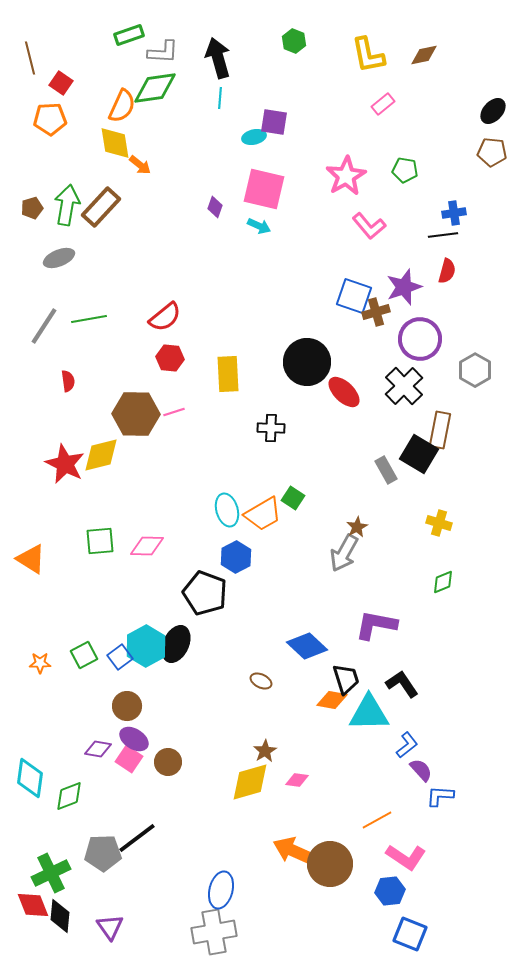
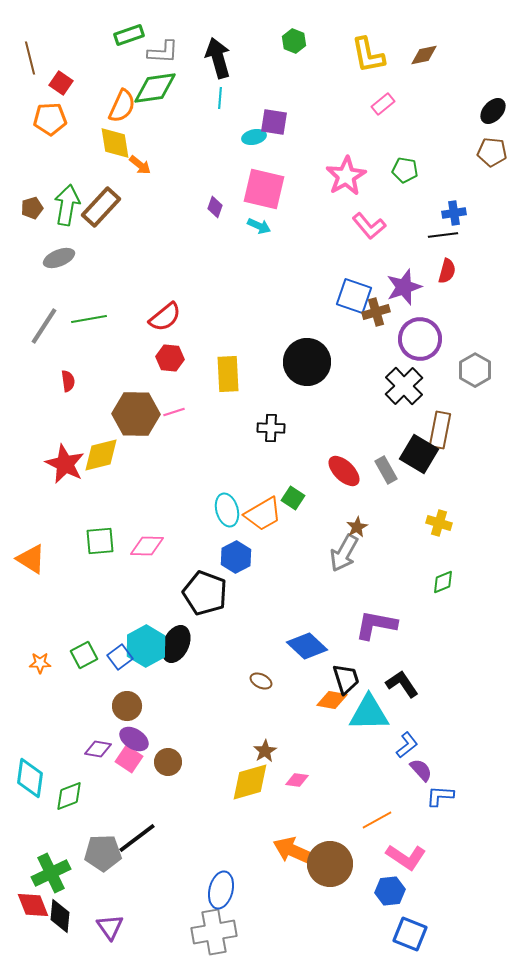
red ellipse at (344, 392): moved 79 px down
